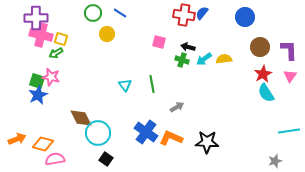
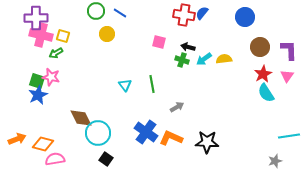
green circle: moved 3 px right, 2 px up
yellow square: moved 2 px right, 3 px up
pink triangle: moved 3 px left
cyan line: moved 5 px down
